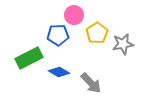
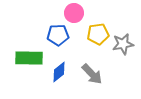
pink circle: moved 2 px up
yellow pentagon: moved 1 px right, 1 px down; rotated 25 degrees clockwise
green rectangle: rotated 28 degrees clockwise
blue diamond: rotated 70 degrees counterclockwise
gray arrow: moved 1 px right, 9 px up
